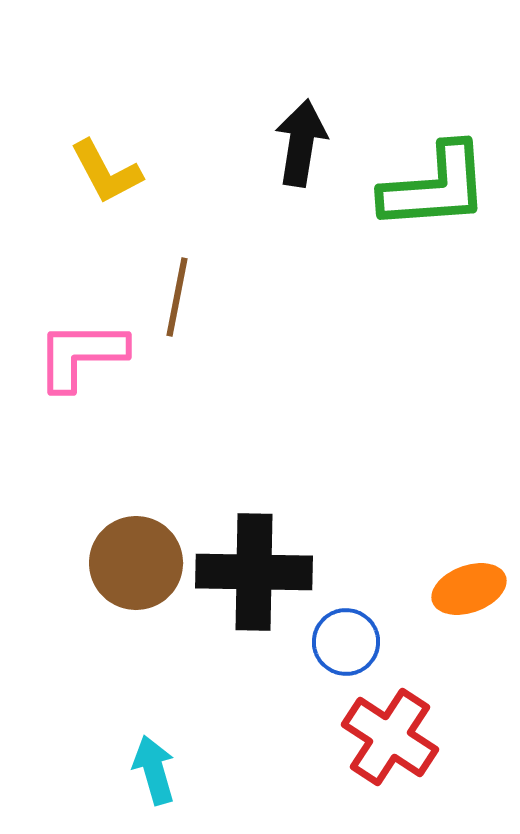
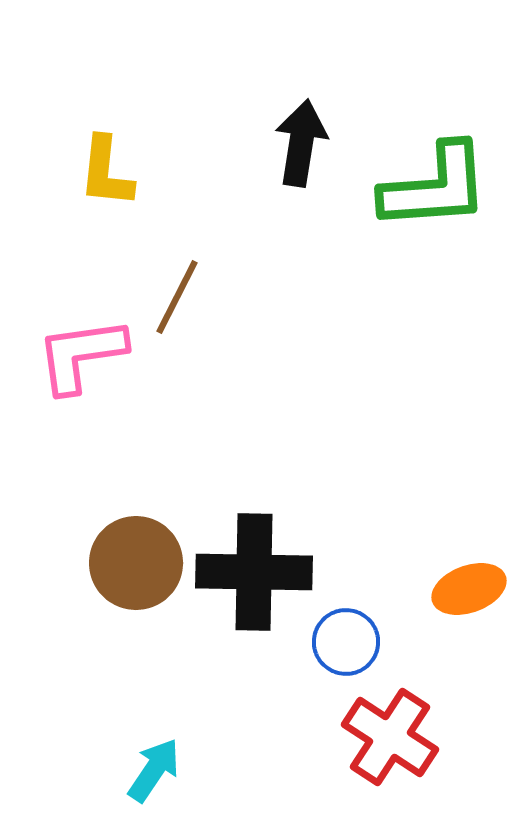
yellow L-shape: rotated 34 degrees clockwise
brown line: rotated 16 degrees clockwise
pink L-shape: rotated 8 degrees counterclockwise
cyan arrow: rotated 50 degrees clockwise
